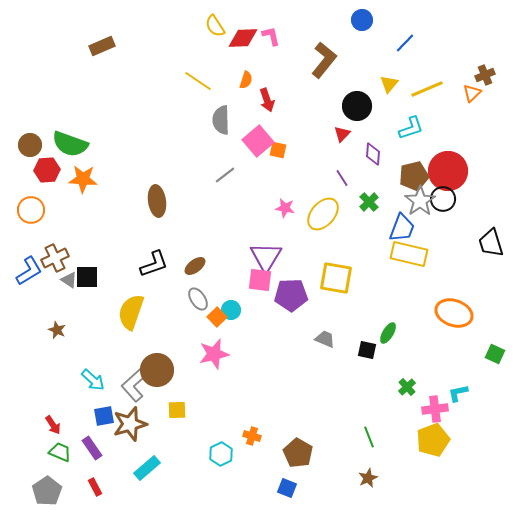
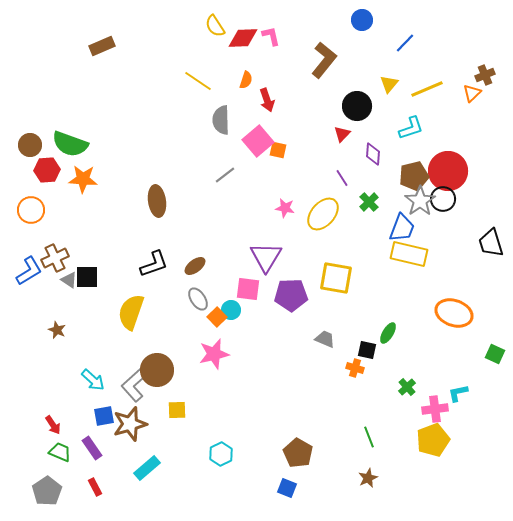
pink square at (260, 280): moved 12 px left, 9 px down
orange cross at (252, 436): moved 103 px right, 68 px up
